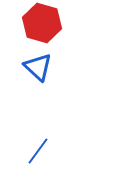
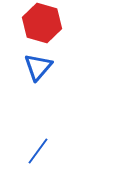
blue triangle: rotated 28 degrees clockwise
